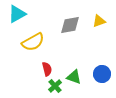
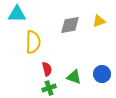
cyan triangle: rotated 30 degrees clockwise
yellow semicircle: rotated 60 degrees counterclockwise
green cross: moved 6 px left, 2 px down; rotated 24 degrees clockwise
